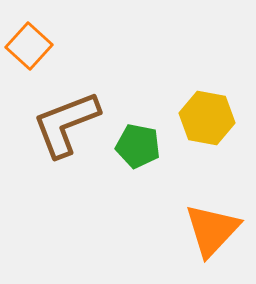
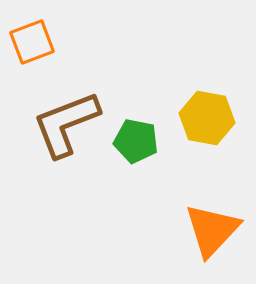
orange square: moved 3 px right, 4 px up; rotated 27 degrees clockwise
green pentagon: moved 2 px left, 5 px up
